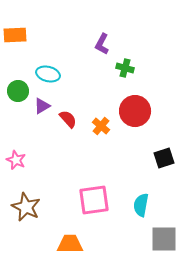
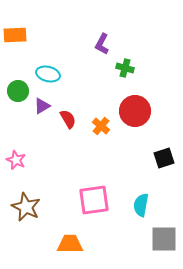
red semicircle: rotated 12 degrees clockwise
